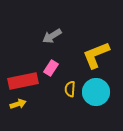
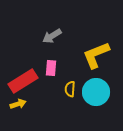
pink rectangle: rotated 28 degrees counterclockwise
red rectangle: rotated 20 degrees counterclockwise
